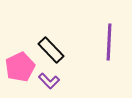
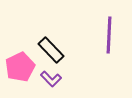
purple line: moved 7 px up
purple L-shape: moved 2 px right, 2 px up
